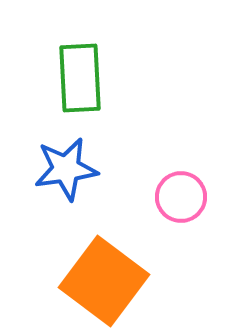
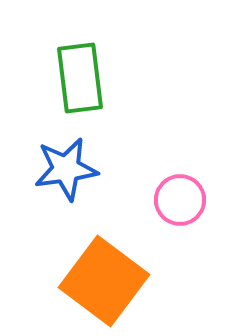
green rectangle: rotated 4 degrees counterclockwise
pink circle: moved 1 px left, 3 px down
